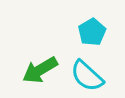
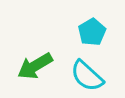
green arrow: moved 5 px left, 4 px up
